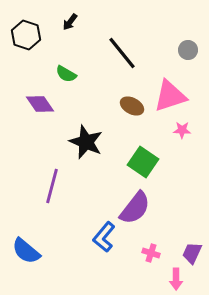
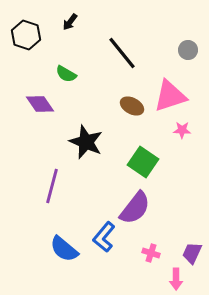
blue semicircle: moved 38 px right, 2 px up
